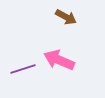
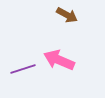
brown arrow: moved 1 px right, 2 px up
